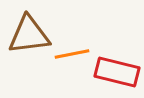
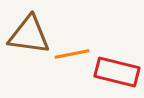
brown triangle: rotated 15 degrees clockwise
